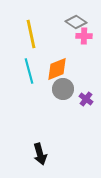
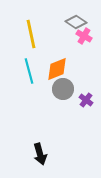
pink cross: rotated 28 degrees clockwise
purple cross: moved 1 px down
